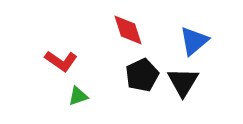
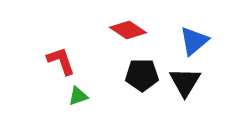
red diamond: rotated 39 degrees counterclockwise
red L-shape: rotated 144 degrees counterclockwise
black pentagon: rotated 24 degrees clockwise
black triangle: moved 2 px right
